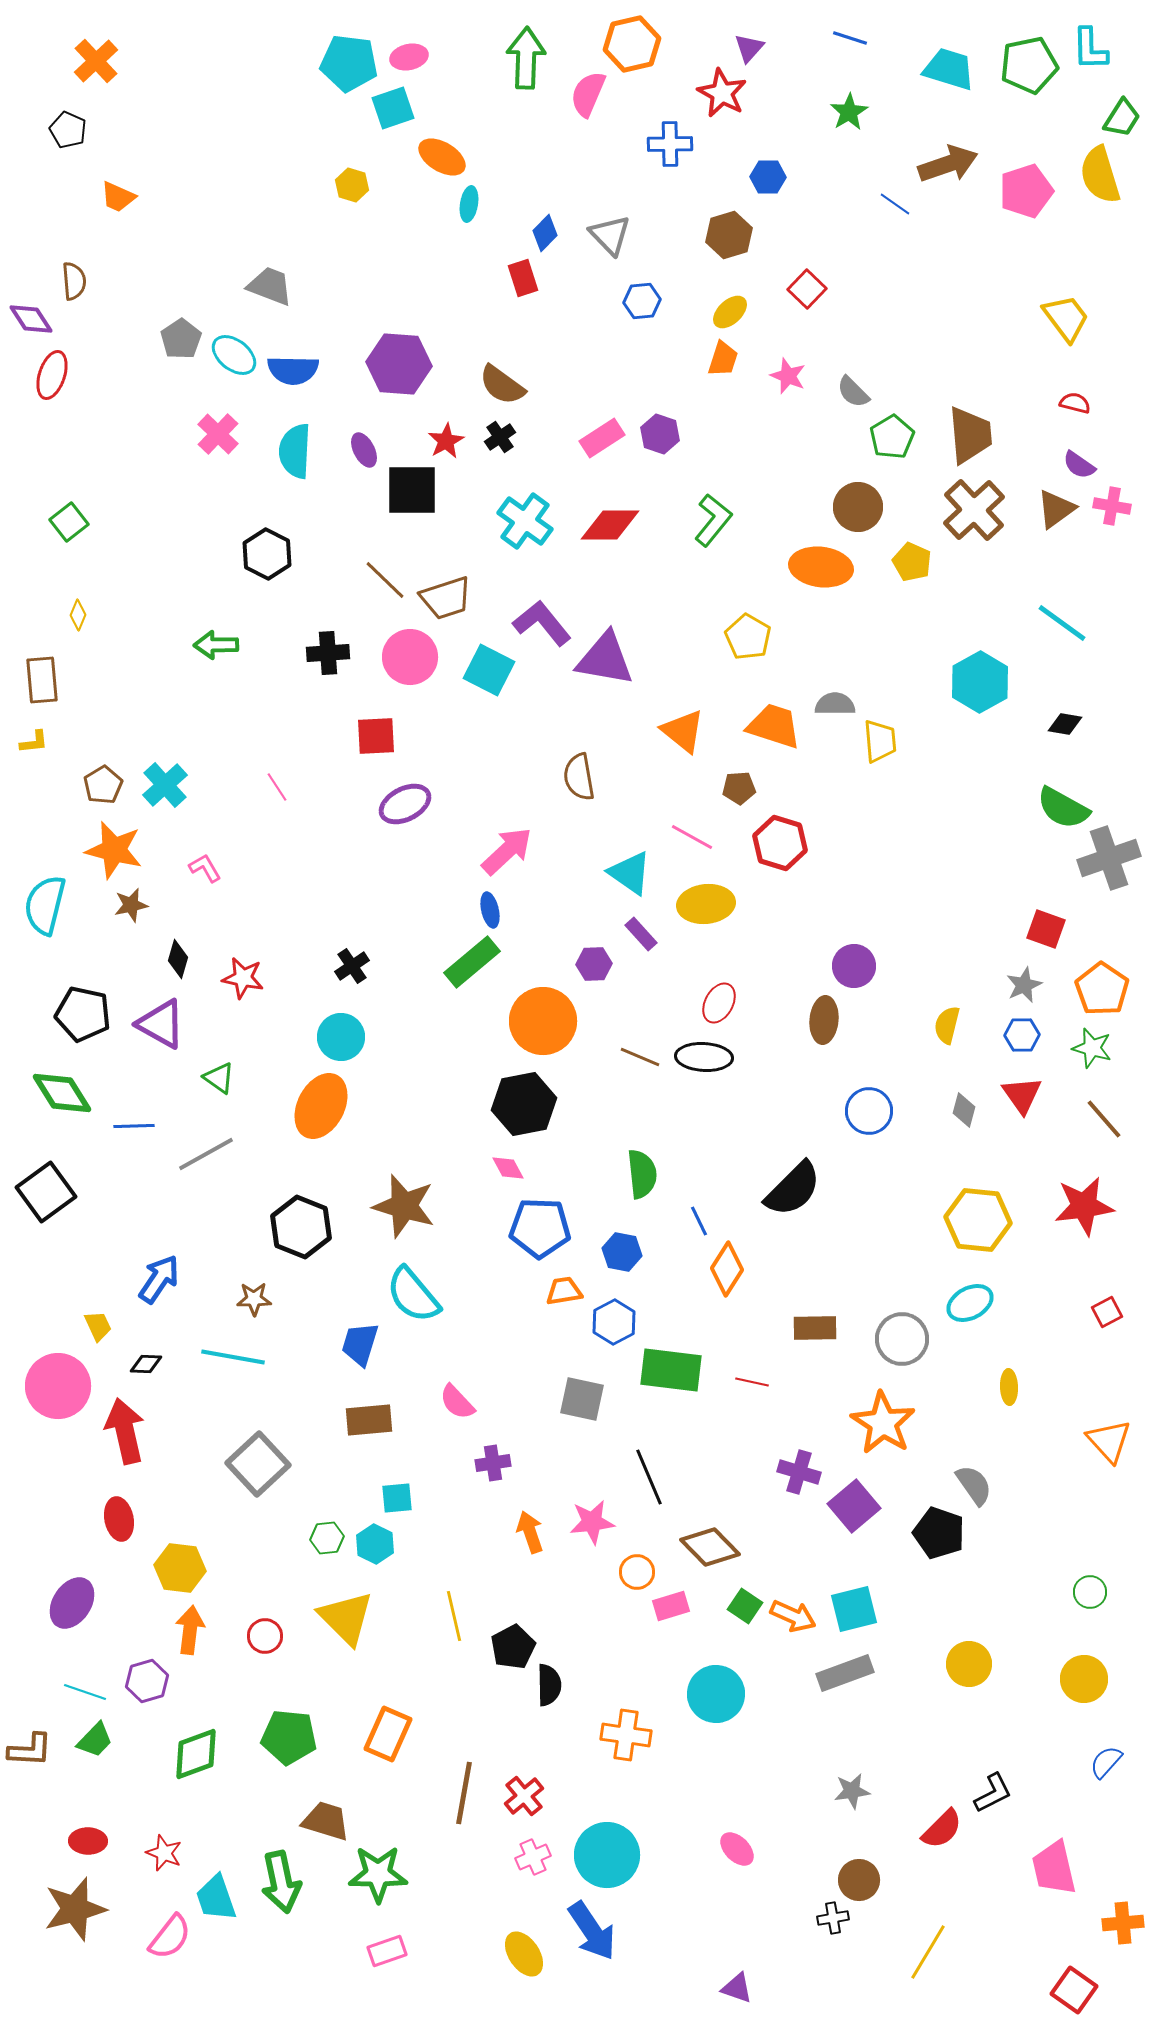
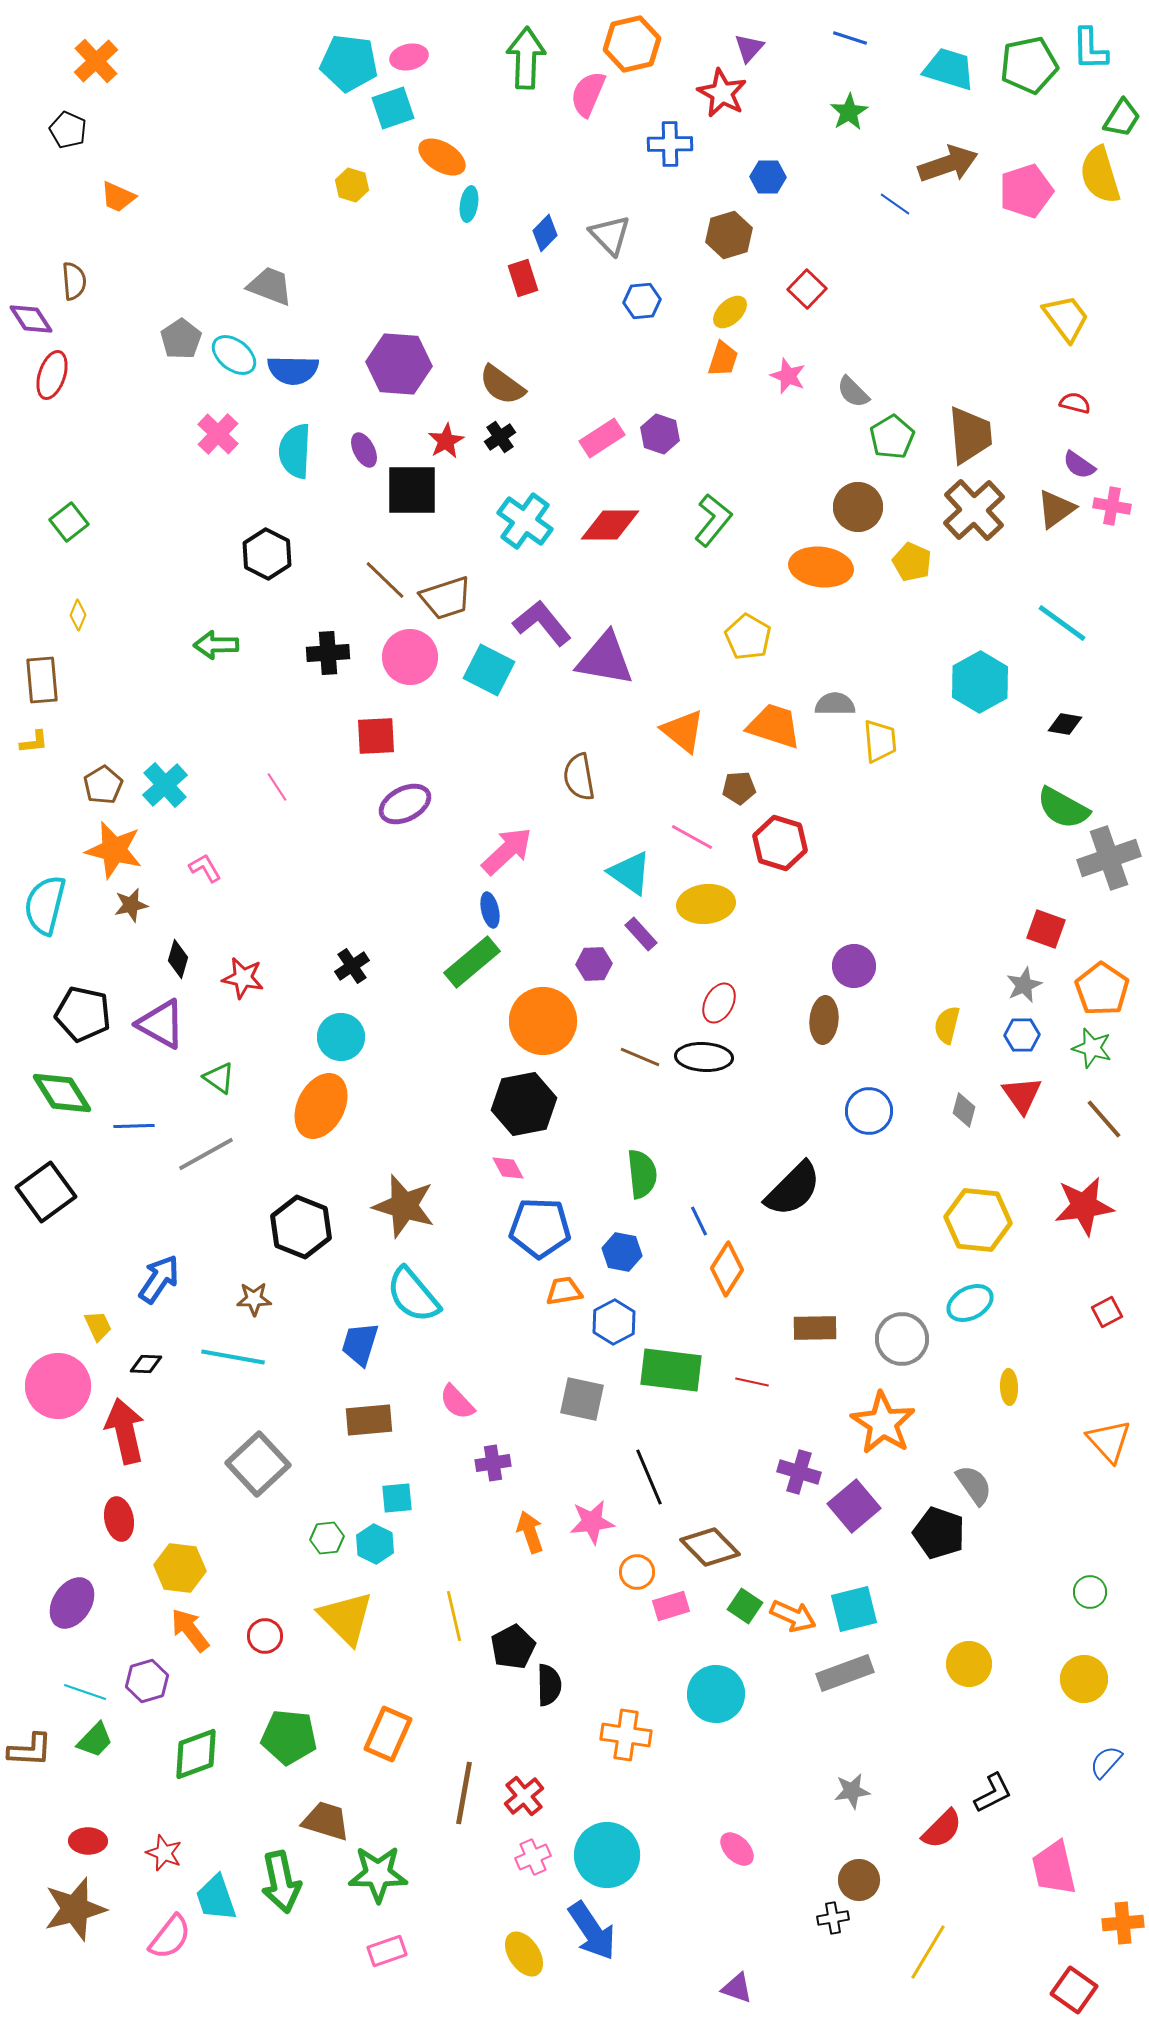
orange arrow at (190, 1630): rotated 45 degrees counterclockwise
